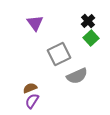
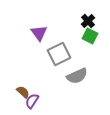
purple triangle: moved 4 px right, 10 px down
green square: moved 1 px left, 2 px up; rotated 21 degrees counterclockwise
brown semicircle: moved 7 px left, 4 px down; rotated 64 degrees clockwise
